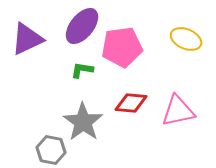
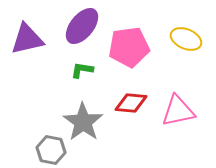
purple triangle: rotated 12 degrees clockwise
pink pentagon: moved 7 px right
